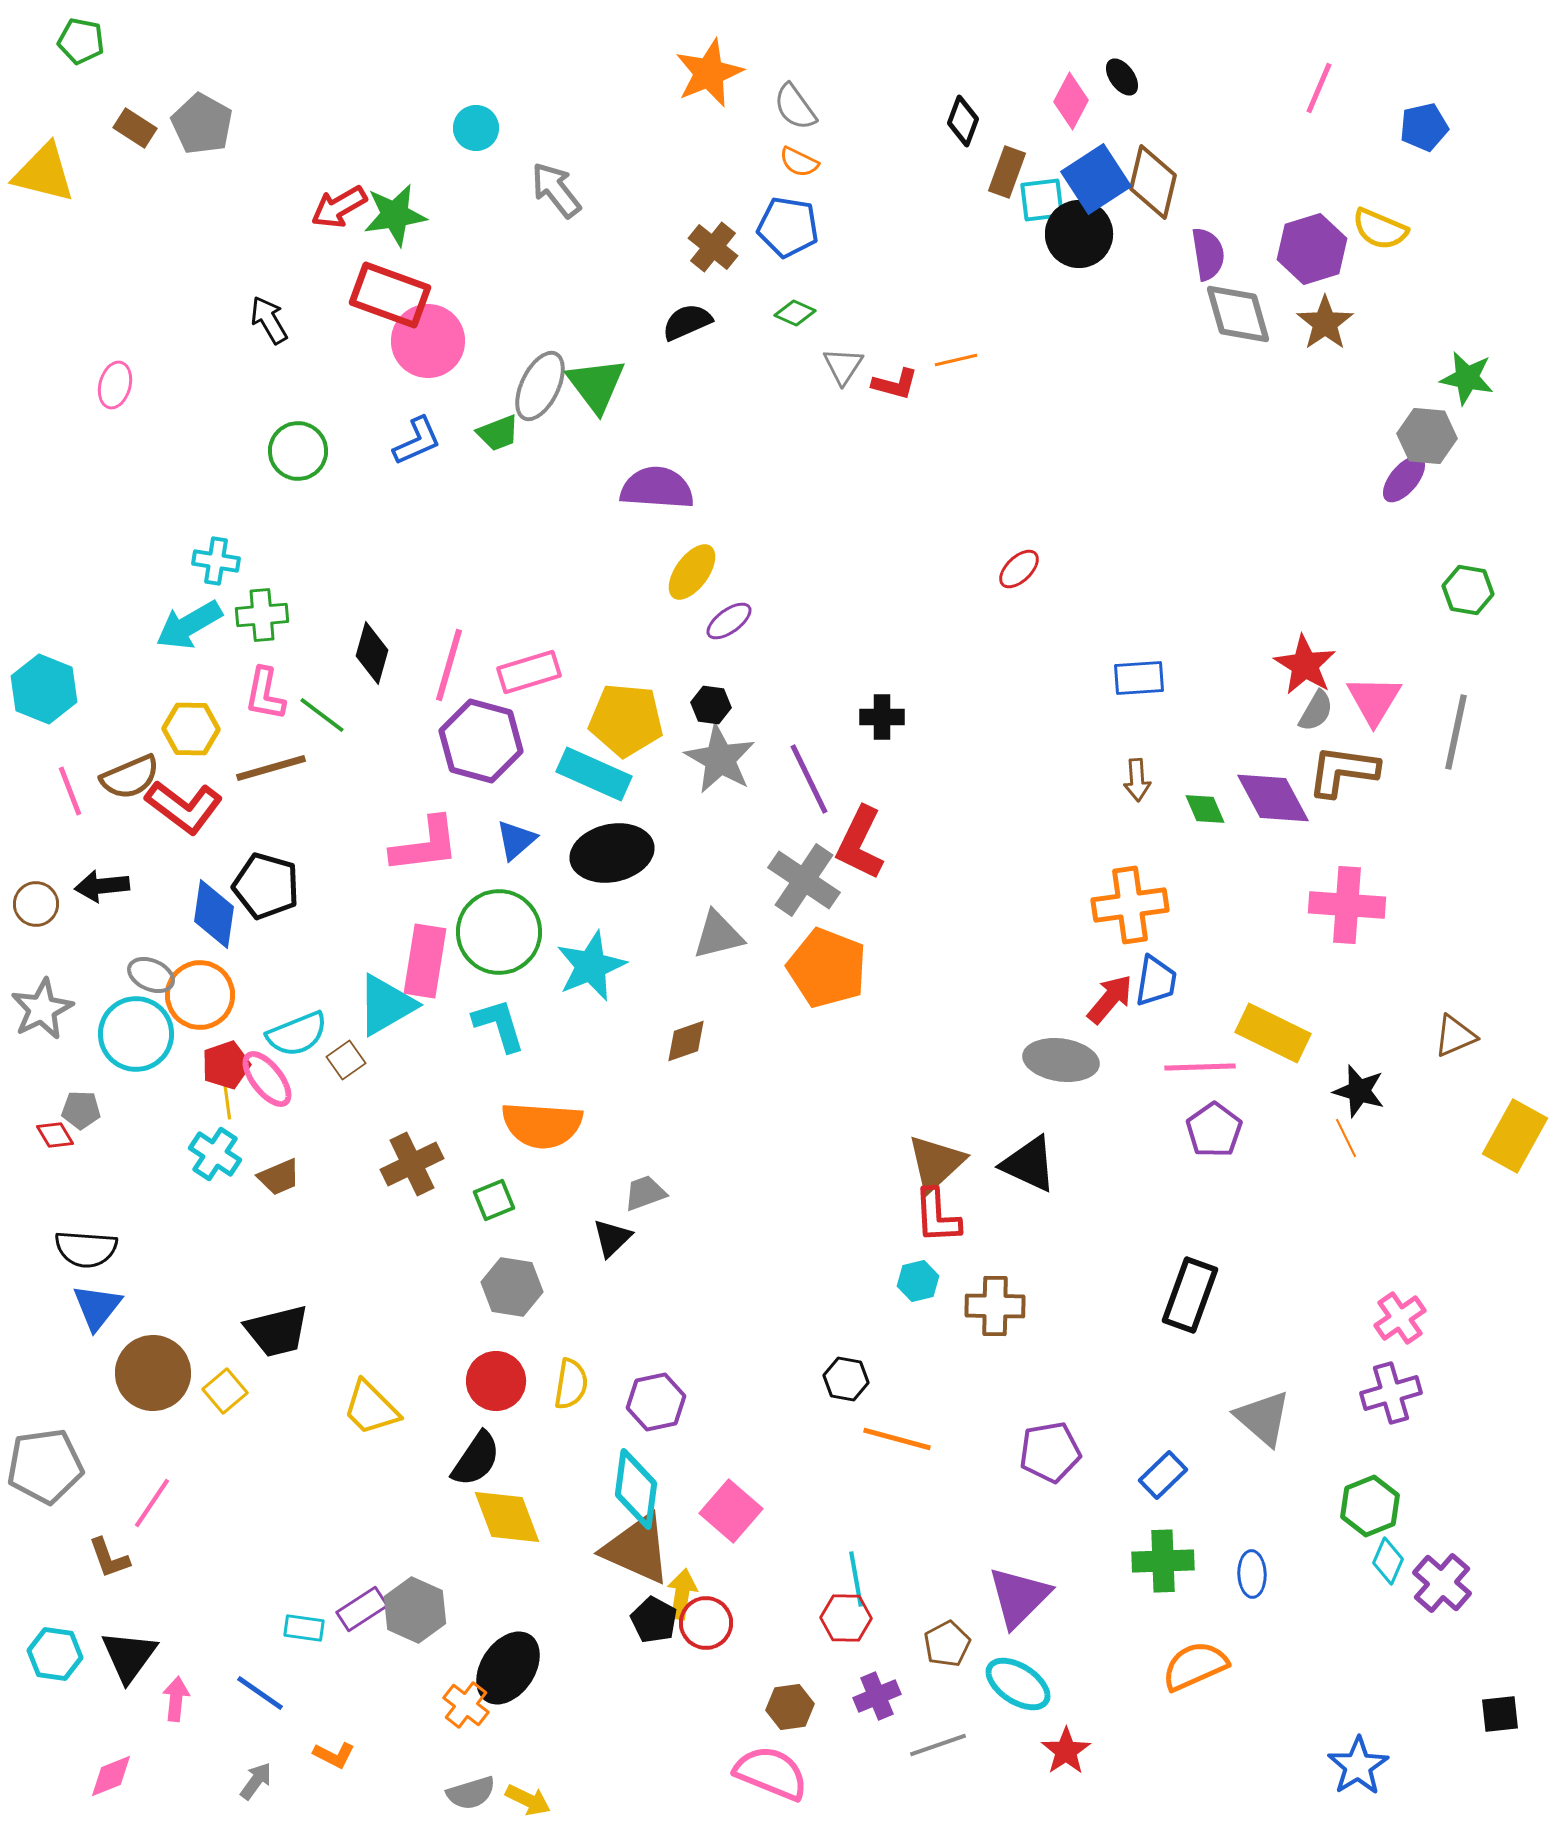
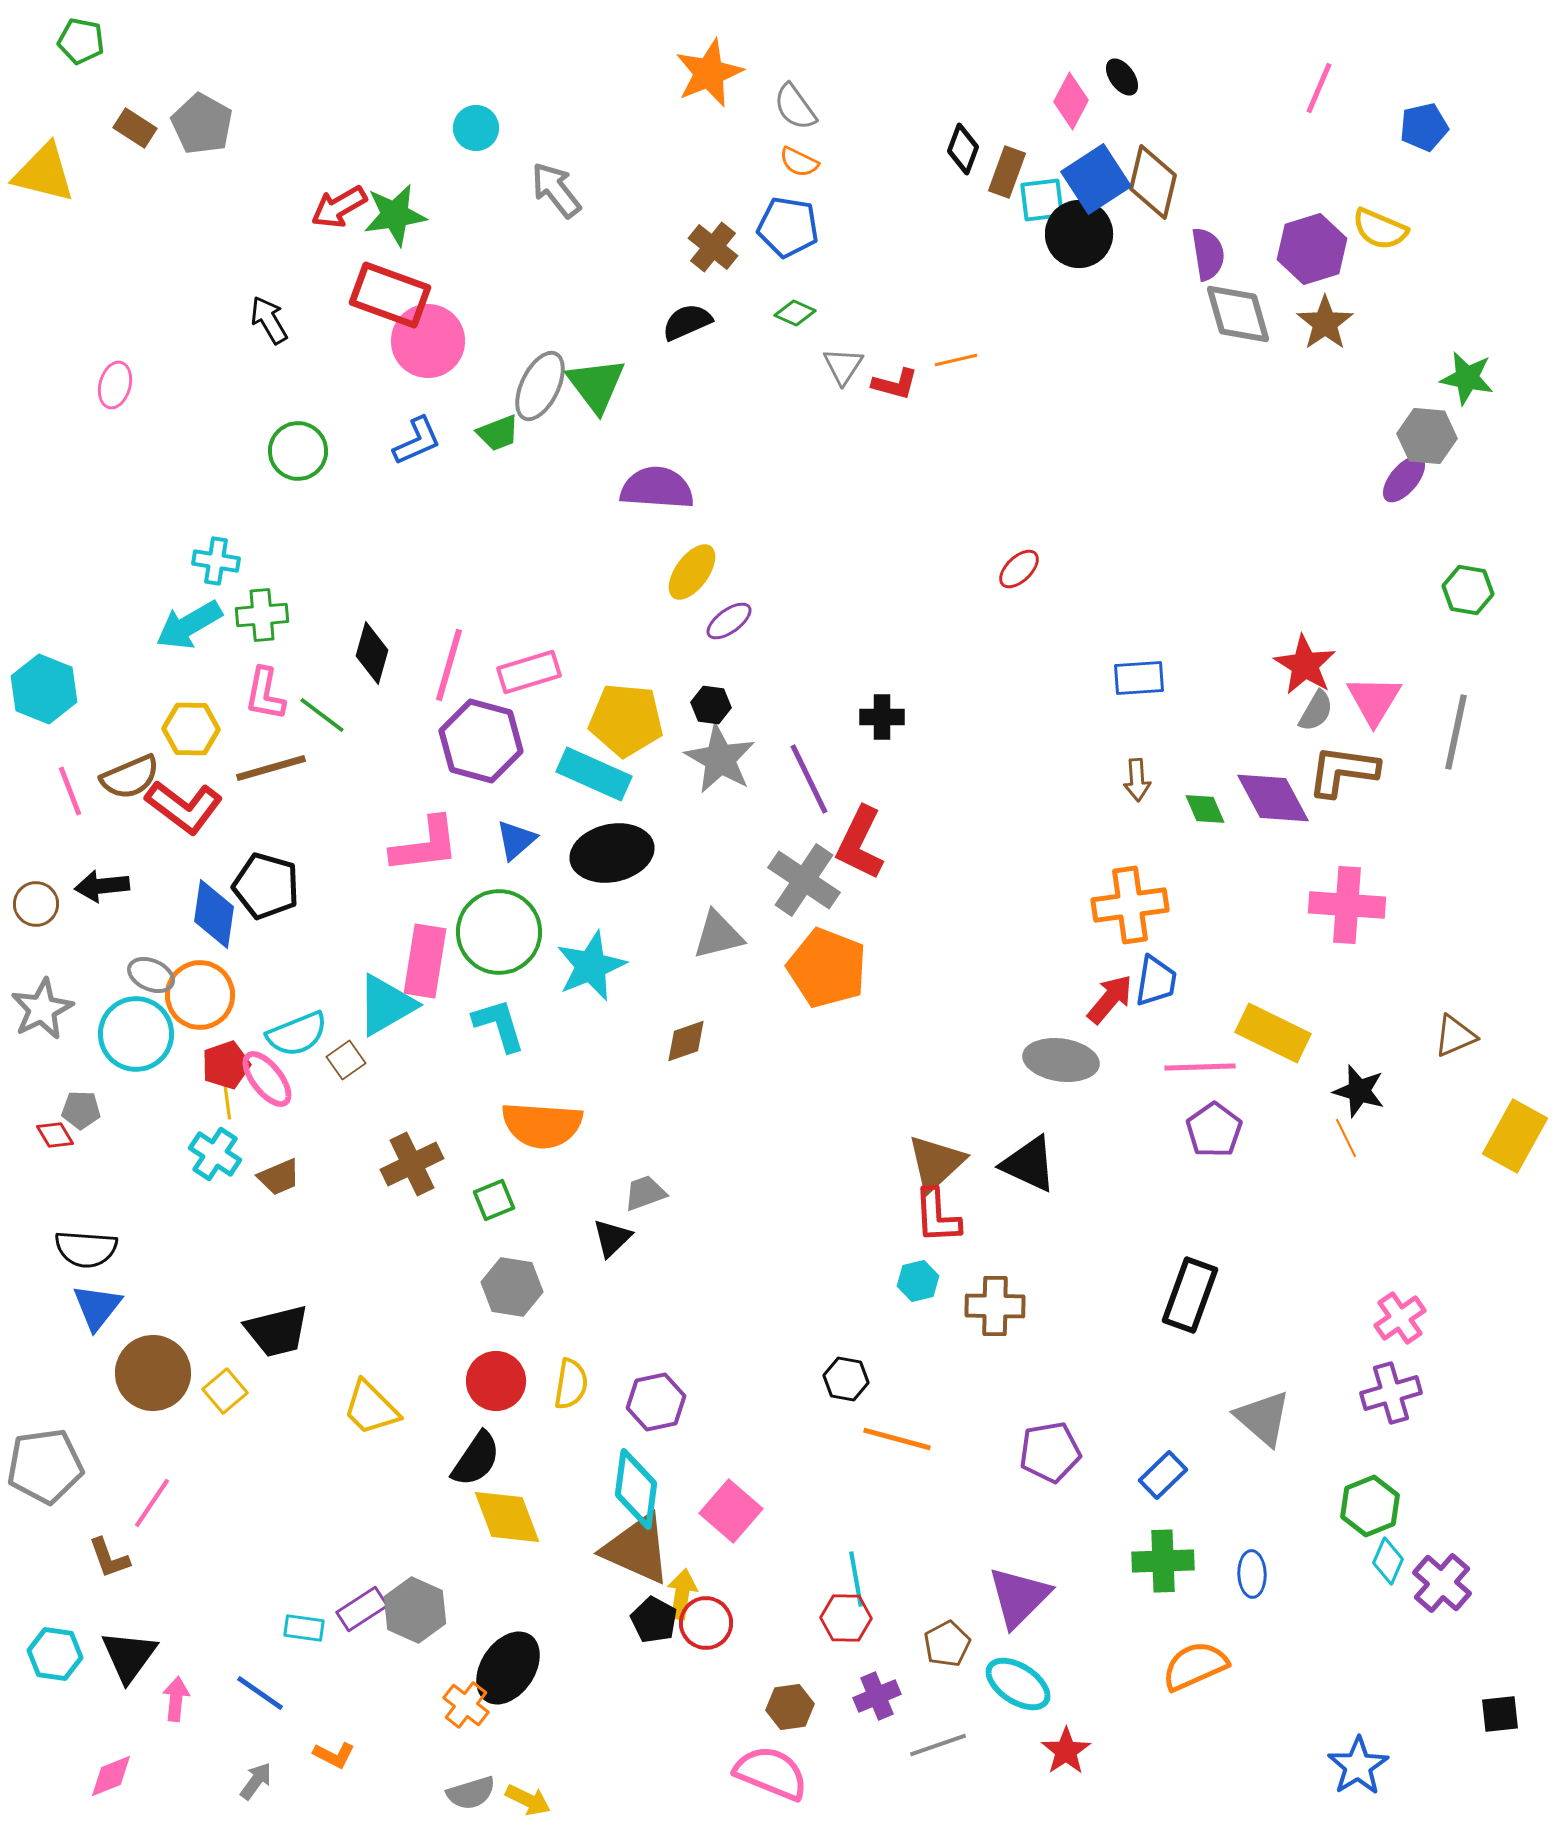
black diamond at (963, 121): moved 28 px down
